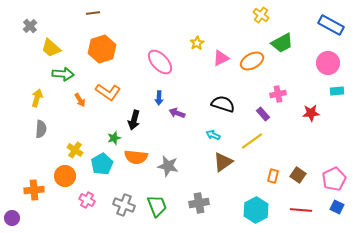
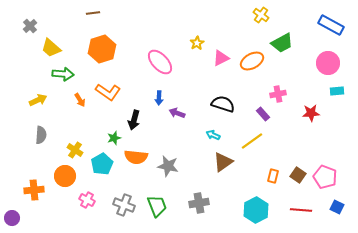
yellow arrow at (37, 98): moved 1 px right, 2 px down; rotated 48 degrees clockwise
gray semicircle at (41, 129): moved 6 px down
pink pentagon at (334, 179): moved 9 px left, 2 px up; rotated 25 degrees counterclockwise
